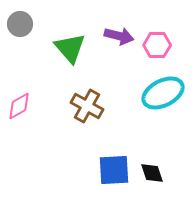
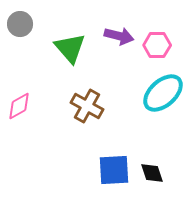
cyan ellipse: rotated 15 degrees counterclockwise
